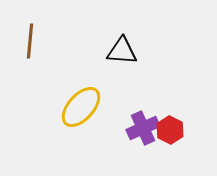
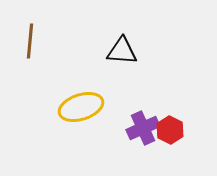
yellow ellipse: rotated 30 degrees clockwise
